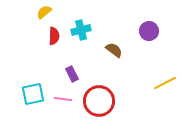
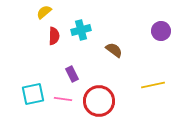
purple circle: moved 12 px right
yellow line: moved 12 px left, 2 px down; rotated 15 degrees clockwise
